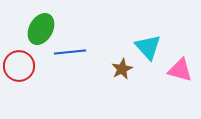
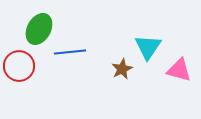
green ellipse: moved 2 px left
cyan triangle: rotated 16 degrees clockwise
pink triangle: moved 1 px left
